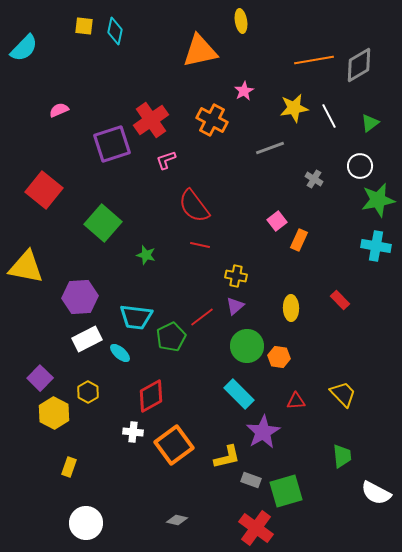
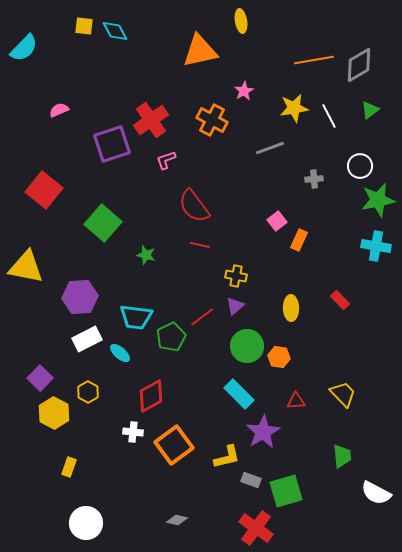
cyan diamond at (115, 31): rotated 40 degrees counterclockwise
green triangle at (370, 123): moved 13 px up
gray cross at (314, 179): rotated 36 degrees counterclockwise
